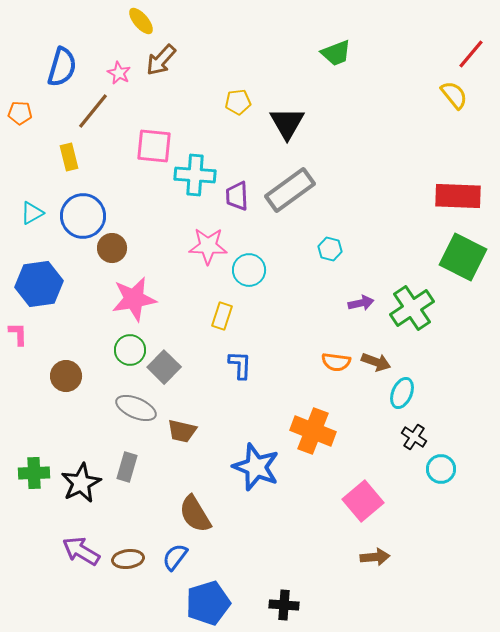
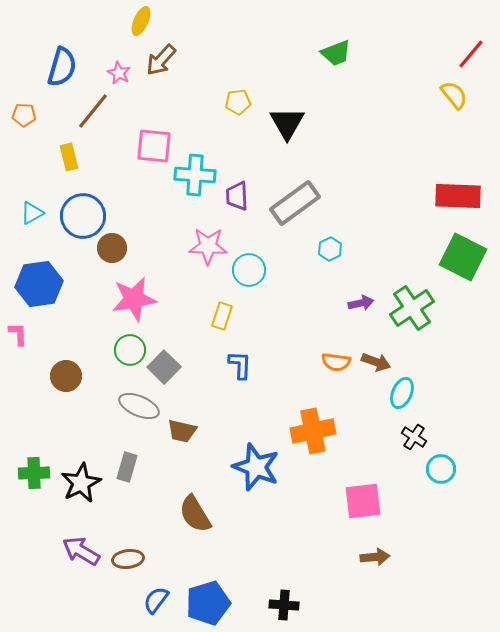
yellow ellipse at (141, 21): rotated 64 degrees clockwise
orange pentagon at (20, 113): moved 4 px right, 2 px down
gray rectangle at (290, 190): moved 5 px right, 13 px down
cyan hexagon at (330, 249): rotated 20 degrees clockwise
gray ellipse at (136, 408): moved 3 px right, 2 px up
orange cross at (313, 431): rotated 33 degrees counterclockwise
pink square at (363, 501): rotated 33 degrees clockwise
blue semicircle at (175, 557): moved 19 px left, 43 px down
